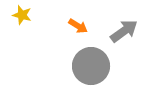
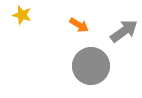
orange arrow: moved 1 px right, 1 px up
